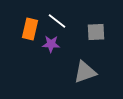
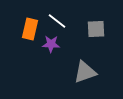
gray square: moved 3 px up
